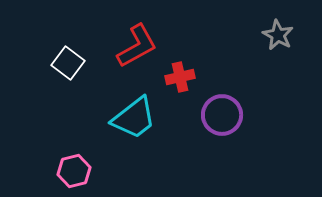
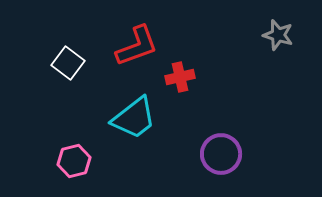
gray star: rotated 12 degrees counterclockwise
red L-shape: rotated 9 degrees clockwise
purple circle: moved 1 px left, 39 px down
pink hexagon: moved 10 px up
